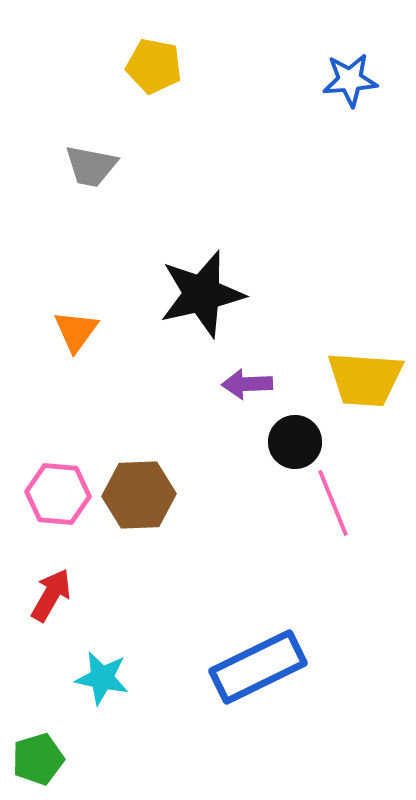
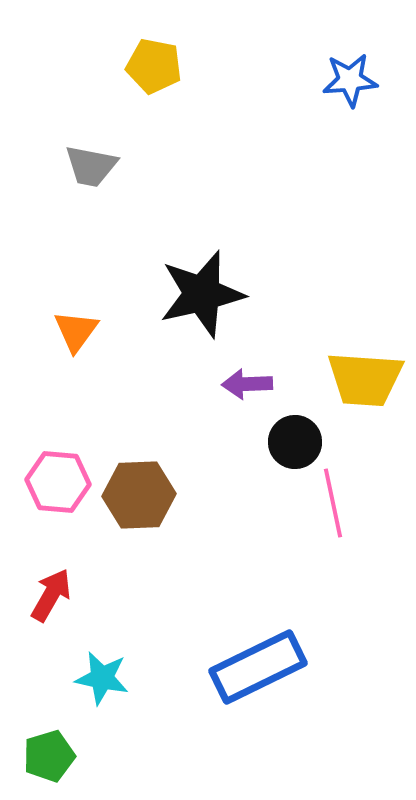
pink hexagon: moved 12 px up
pink line: rotated 10 degrees clockwise
green pentagon: moved 11 px right, 3 px up
